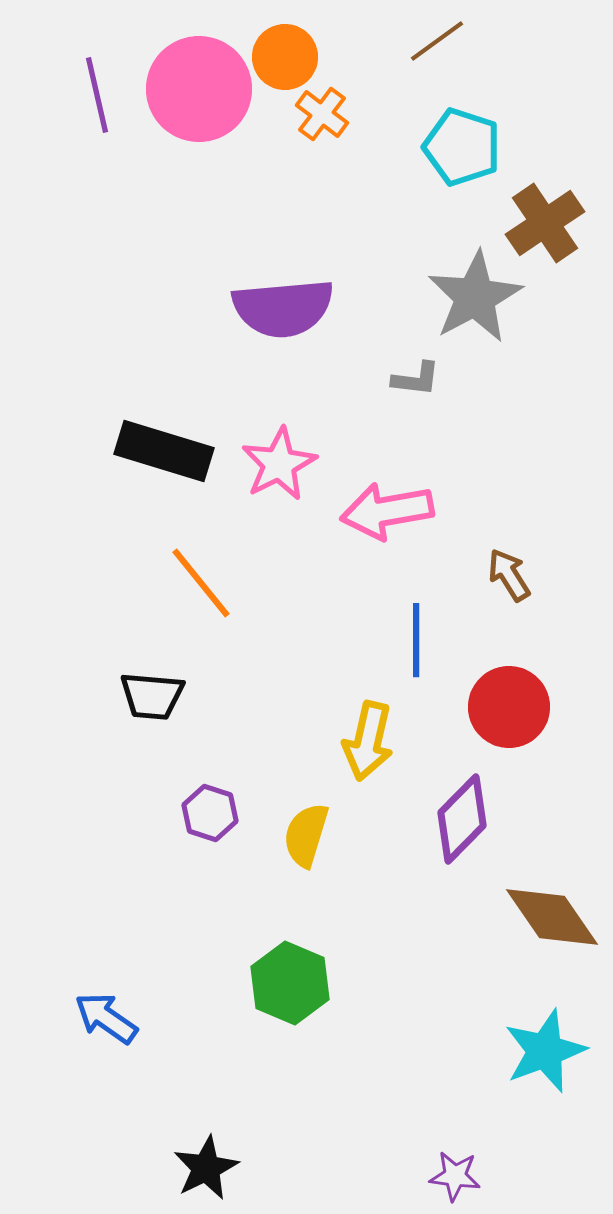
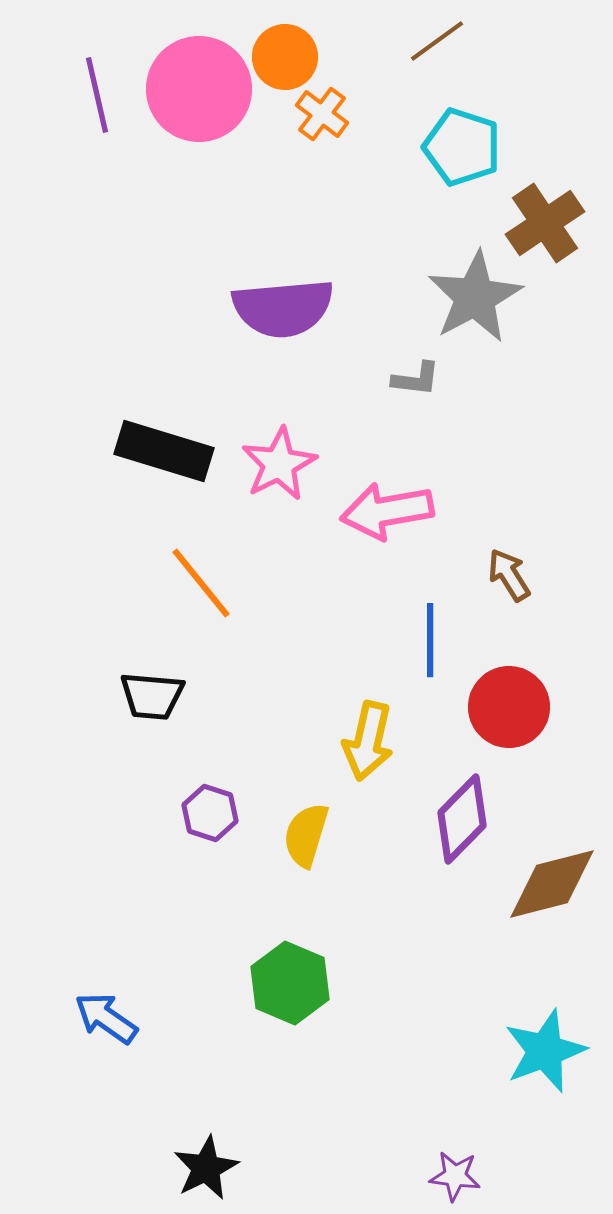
blue line: moved 14 px right
brown diamond: moved 33 px up; rotated 70 degrees counterclockwise
